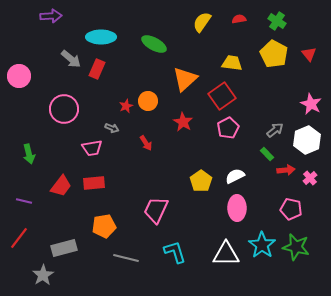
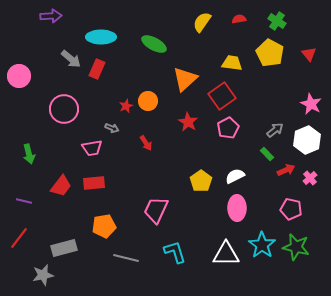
yellow pentagon at (274, 54): moved 4 px left, 1 px up
red star at (183, 122): moved 5 px right
red arrow at (286, 170): rotated 18 degrees counterclockwise
gray star at (43, 275): rotated 20 degrees clockwise
